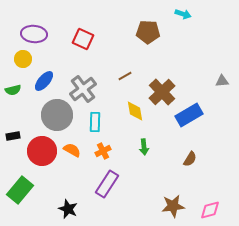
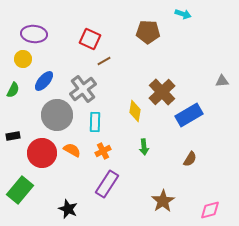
red square: moved 7 px right
brown line: moved 21 px left, 15 px up
green semicircle: rotated 49 degrees counterclockwise
yellow diamond: rotated 20 degrees clockwise
red circle: moved 2 px down
brown star: moved 10 px left, 5 px up; rotated 25 degrees counterclockwise
